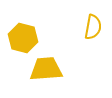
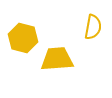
yellow trapezoid: moved 11 px right, 10 px up
